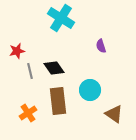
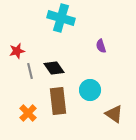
cyan cross: rotated 16 degrees counterclockwise
orange cross: rotated 12 degrees counterclockwise
